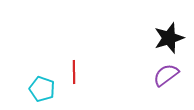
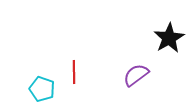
black star: rotated 12 degrees counterclockwise
purple semicircle: moved 30 px left
